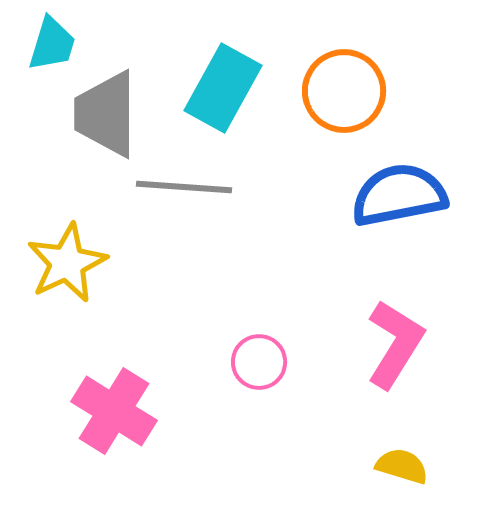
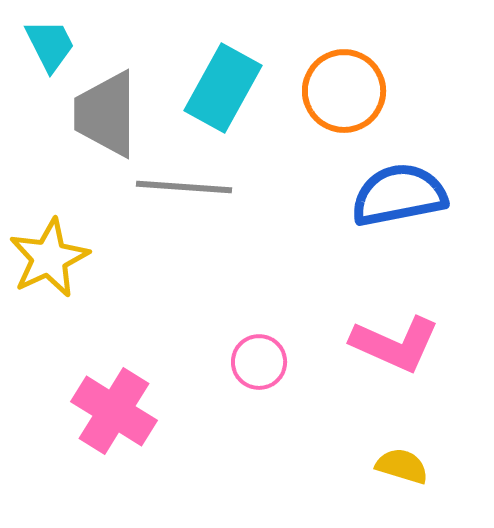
cyan trapezoid: moved 2 px left, 1 px down; rotated 44 degrees counterclockwise
yellow star: moved 18 px left, 5 px up
pink L-shape: rotated 82 degrees clockwise
